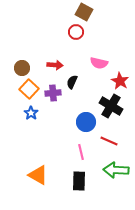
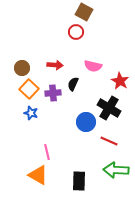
pink semicircle: moved 6 px left, 3 px down
black semicircle: moved 1 px right, 2 px down
black cross: moved 2 px left, 2 px down
blue star: rotated 16 degrees counterclockwise
pink line: moved 34 px left
